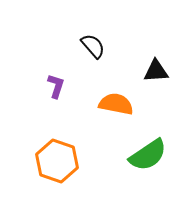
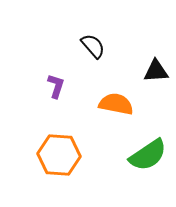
orange hexagon: moved 2 px right, 6 px up; rotated 15 degrees counterclockwise
